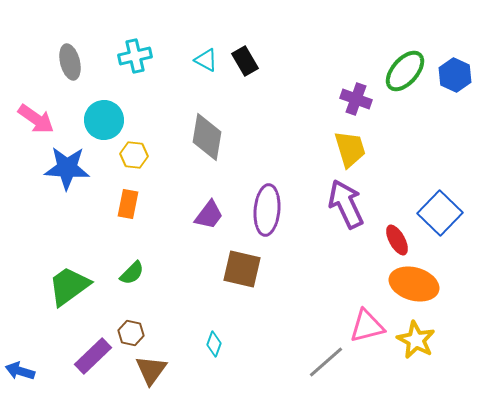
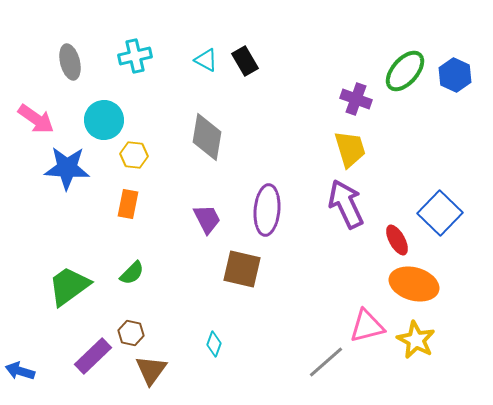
purple trapezoid: moved 2 px left, 4 px down; rotated 64 degrees counterclockwise
